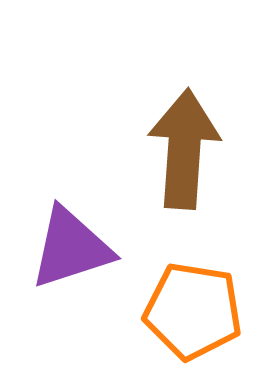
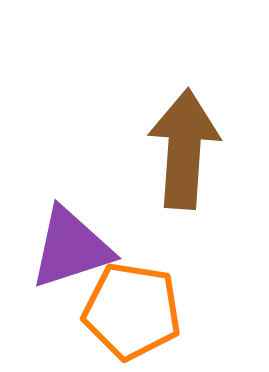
orange pentagon: moved 61 px left
